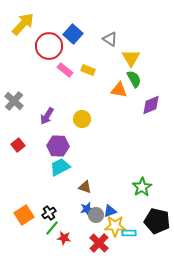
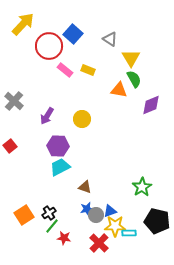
red square: moved 8 px left, 1 px down
green line: moved 2 px up
